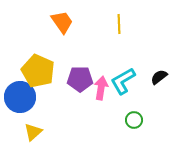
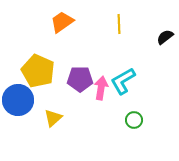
orange trapezoid: rotated 90 degrees counterclockwise
black semicircle: moved 6 px right, 40 px up
blue circle: moved 2 px left, 3 px down
yellow triangle: moved 20 px right, 14 px up
